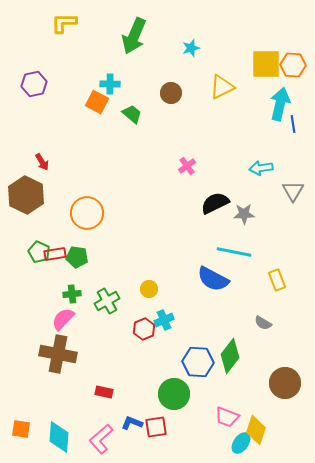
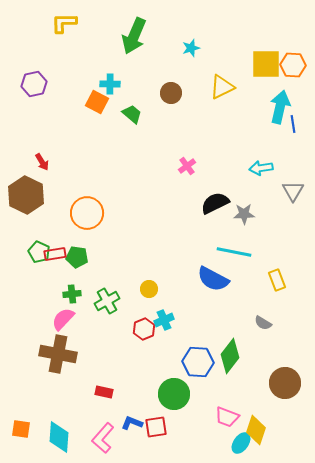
cyan arrow at (280, 104): moved 3 px down
pink L-shape at (101, 439): moved 2 px right, 1 px up; rotated 8 degrees counterclockwise
